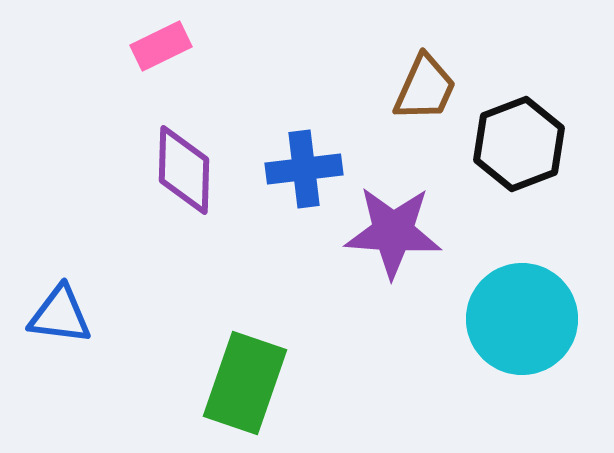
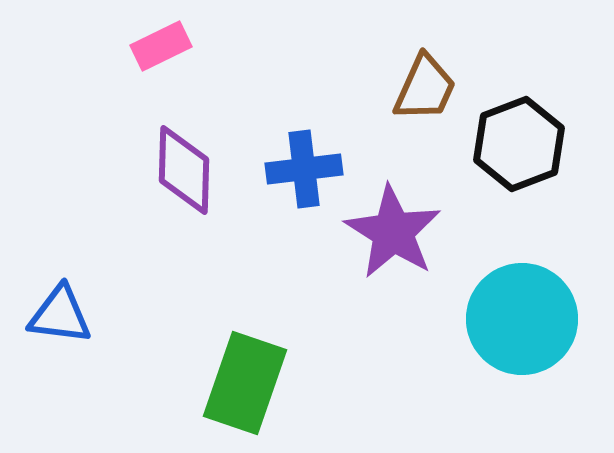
purple star: rotated 28 degrees clockwise
